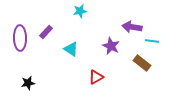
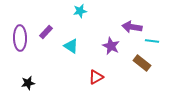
cyan triangle: moved 3 px up
